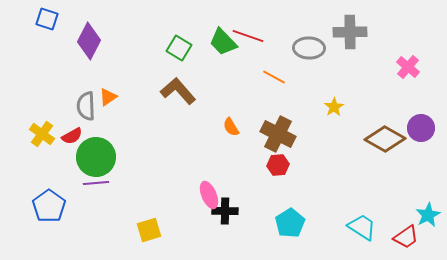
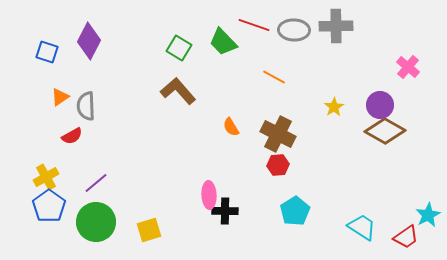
blue square: moved 33 px down
gray cross: moved 14 px left, 6 px up
red line: moved 6 px right, 11 px up
gray ellipse: moved 15 px left, 18 px up
orange triangle: moved 48 px left
purple circle: moved 41 px left, 23 px up
yellow cross: moved 4 px right, 43 px down; rotated 25 degrees clockwise
brown diamond: moved 8 px up
green circle: moved 65 px down
purple line: rotated 35 degrees counterclockwise
pink ellipse: rotated 20 degrees clockwise
cyan pentagon: moved 5 px right, 12 px up
